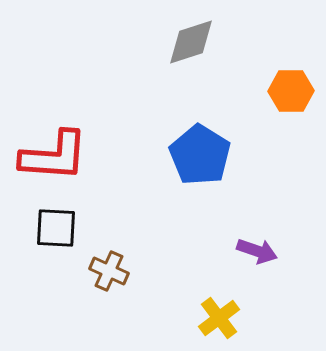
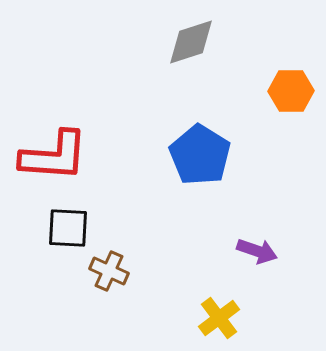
black square: moved 12 px right
